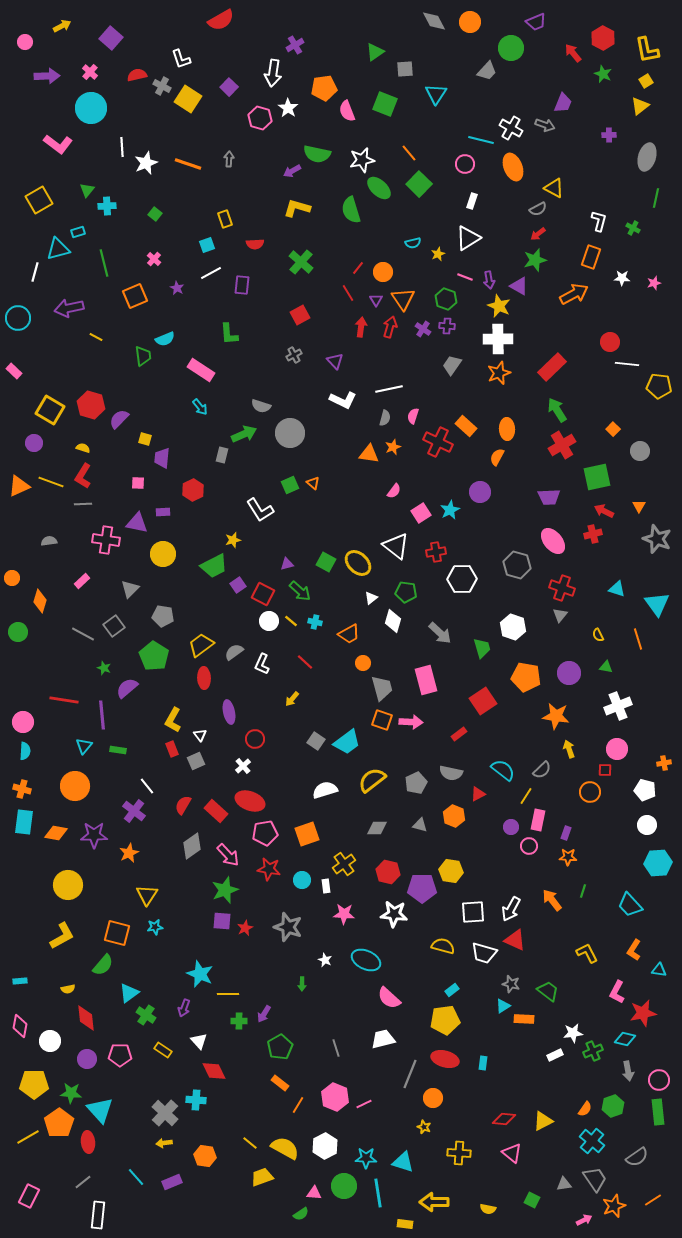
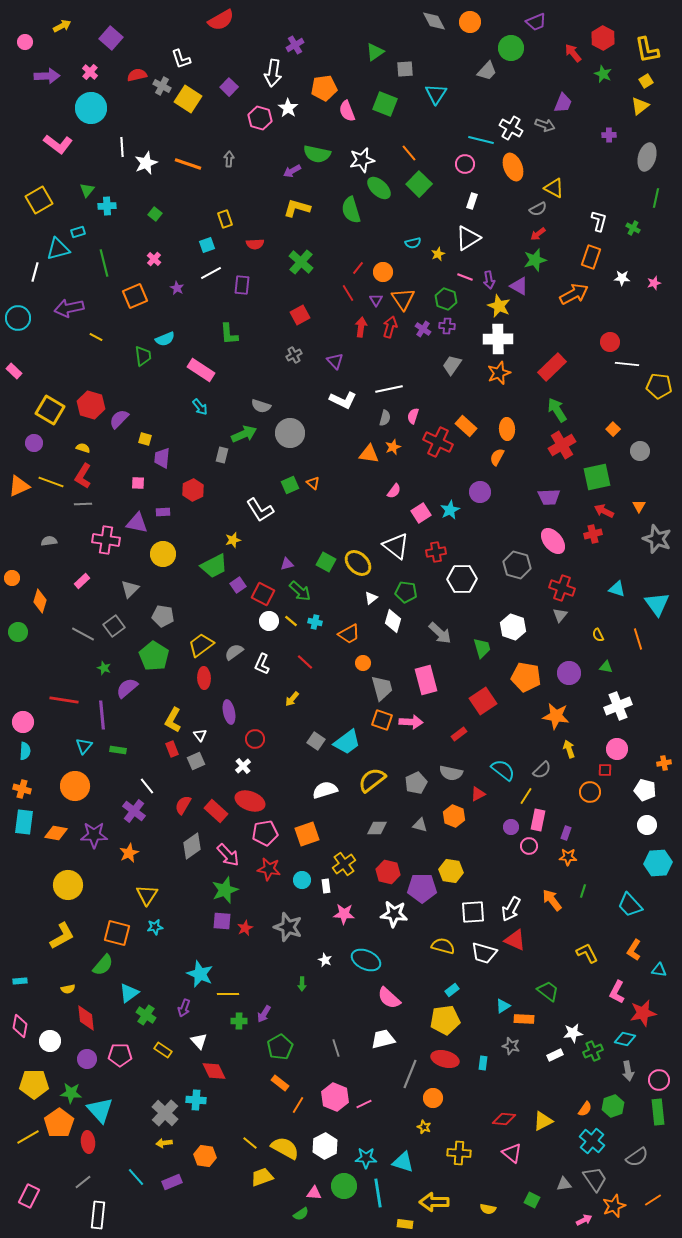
gray star at (511, 984): moved 62 px down
